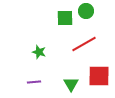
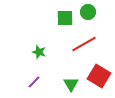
green circle: moved 2 px right, 1 px down
red square: rotated 30 degrees clockwise
purple line: rotated 40 degrees counterclockwise
